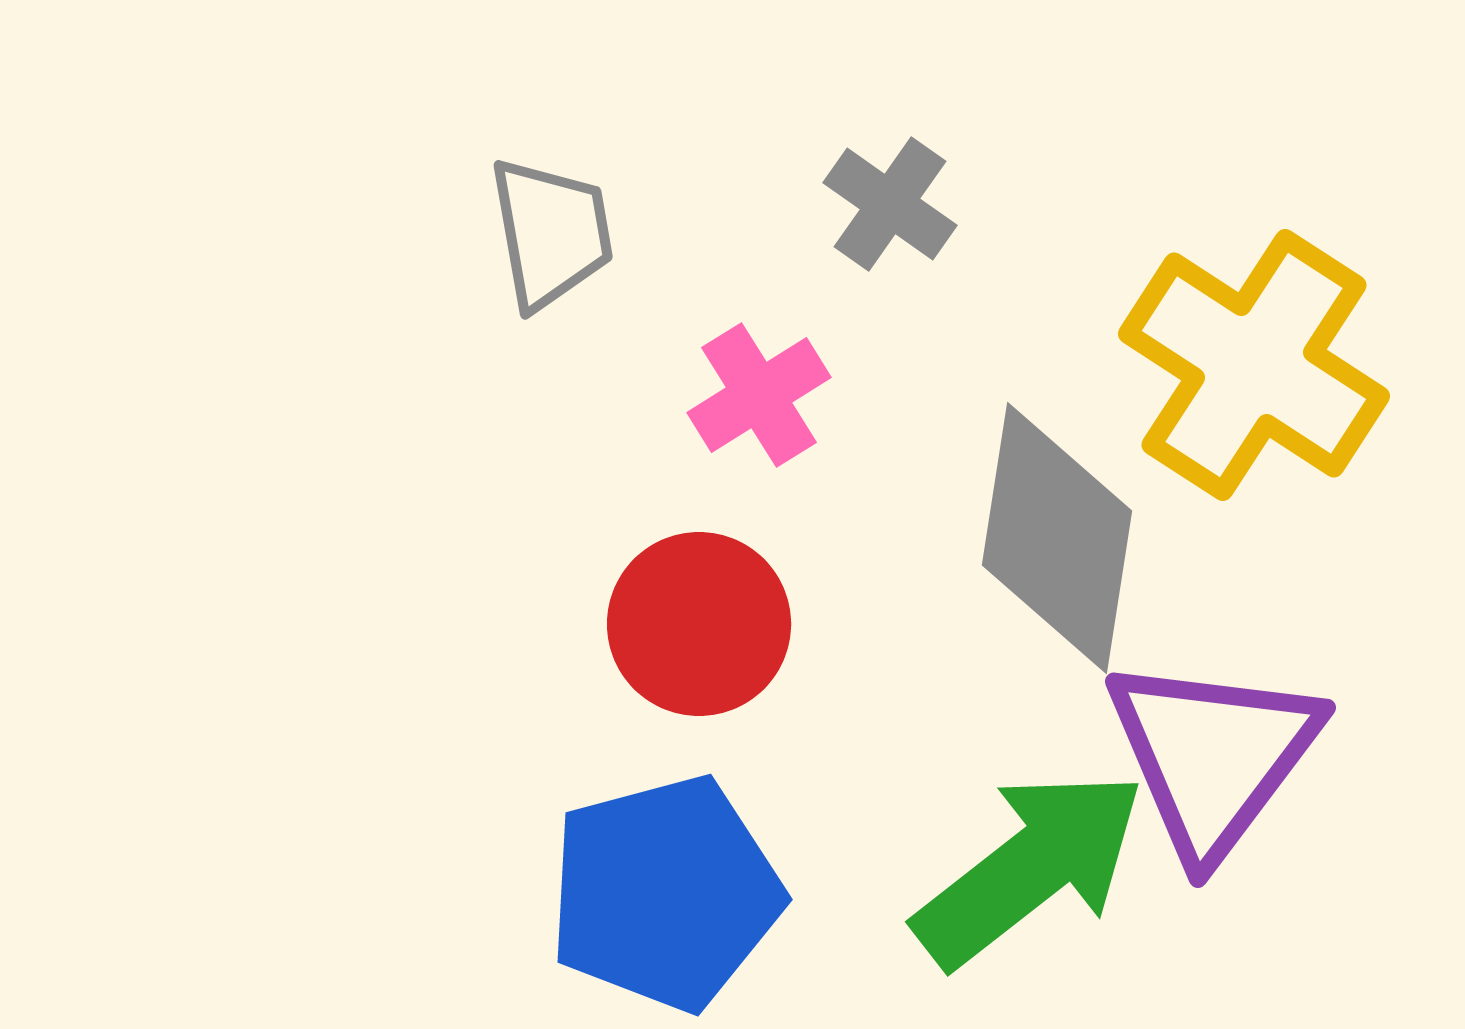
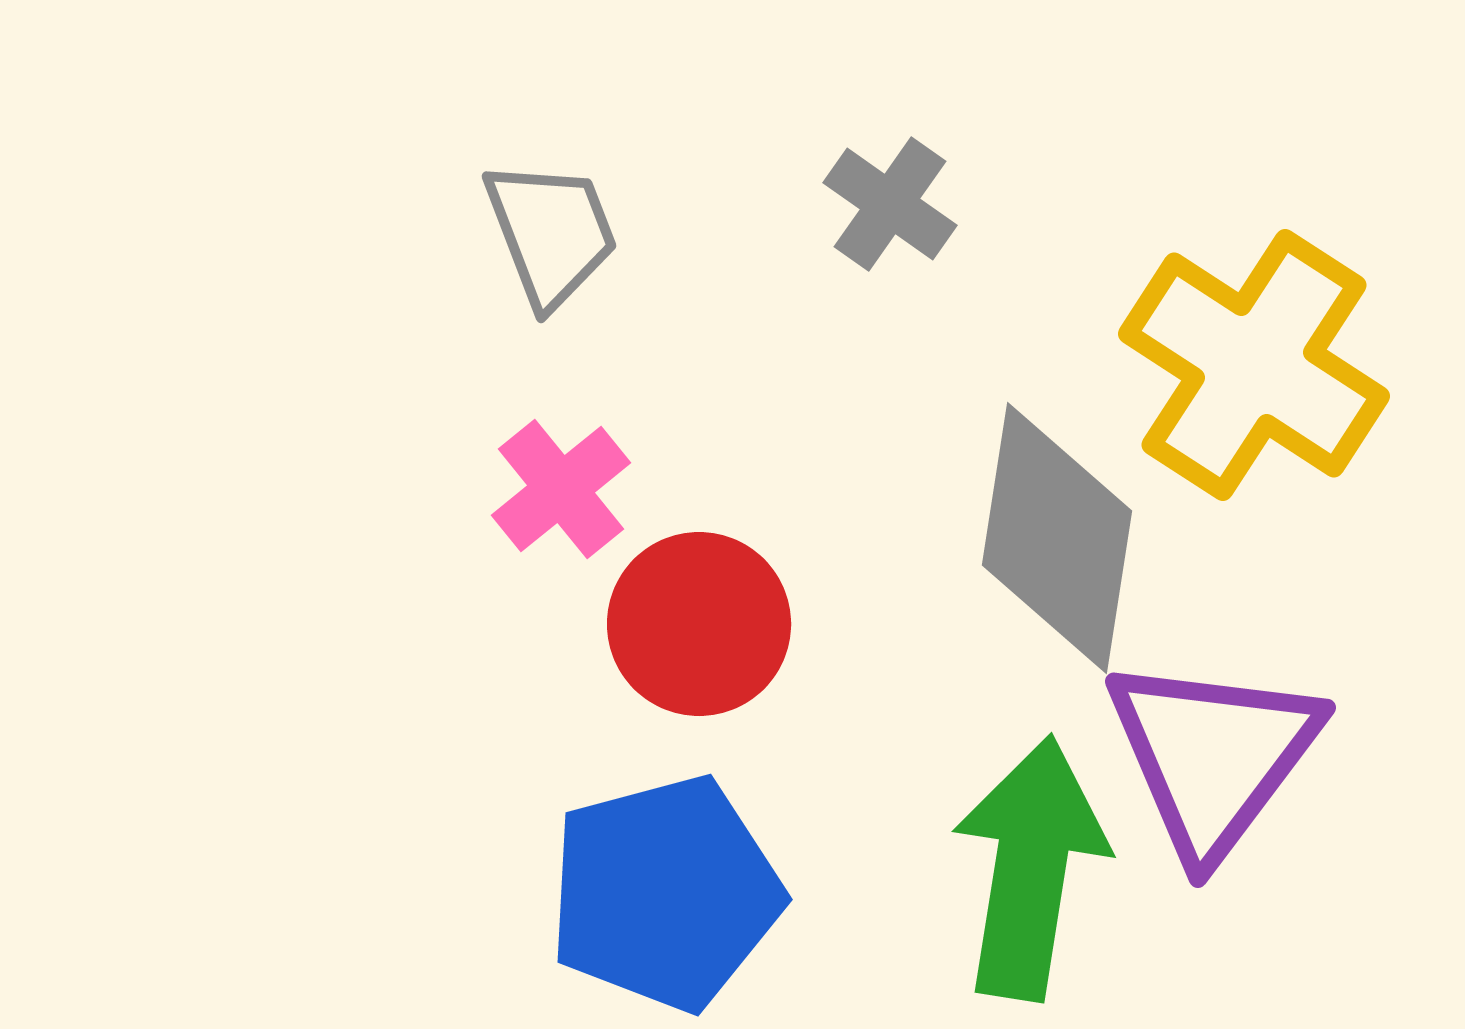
gray trapezoid: rotated 11 degrees counterclockwise
pink cross: moved 198 px left, 94 px down; rotated 7 degrees counterclockwise
green arrow: rotated 43 degrees counterclockwise
